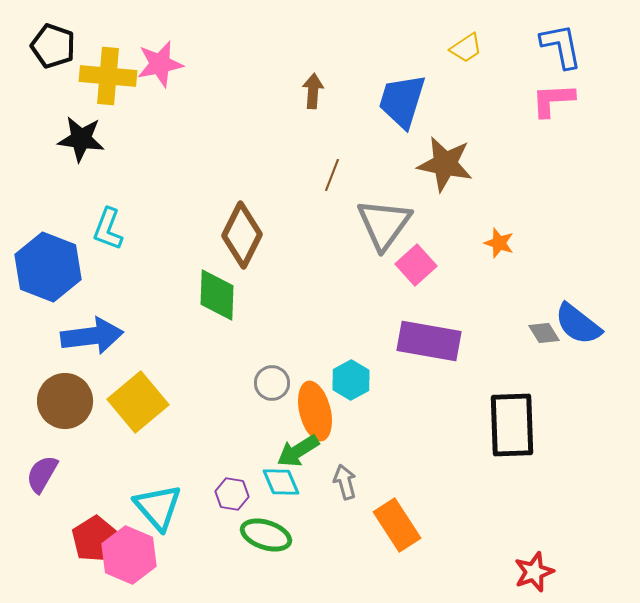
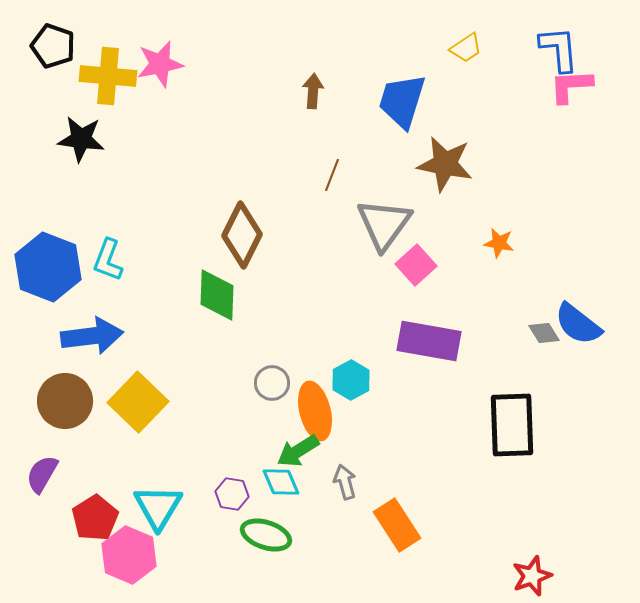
blue L-shape: moved 2 px left, 3 px down; rotated 6 degrees clockwise
pink L-shape: moved 18 px right, 14 px up
cyan L-shape: moved 31 px down
orange star: rotated 8 degrees counterclockwise
yellow square: rotated 6 degrees counterclockwise
cyan triangle: rotated 12 degrees clockwise
red pentagon: moved 21 px up
red star: moved 2 px left, 4 px down
